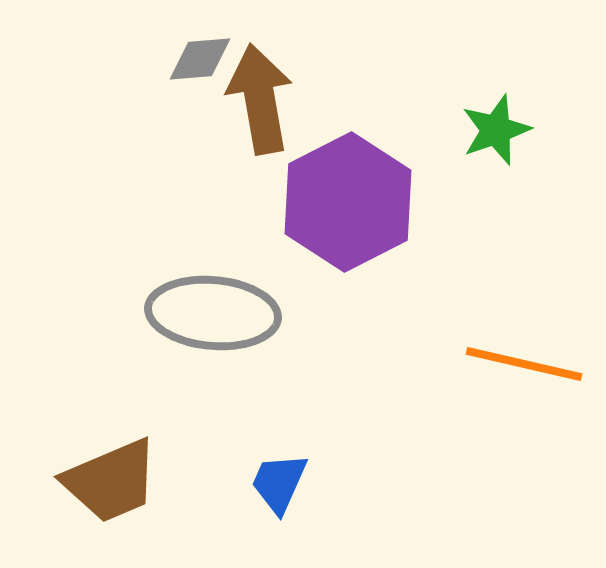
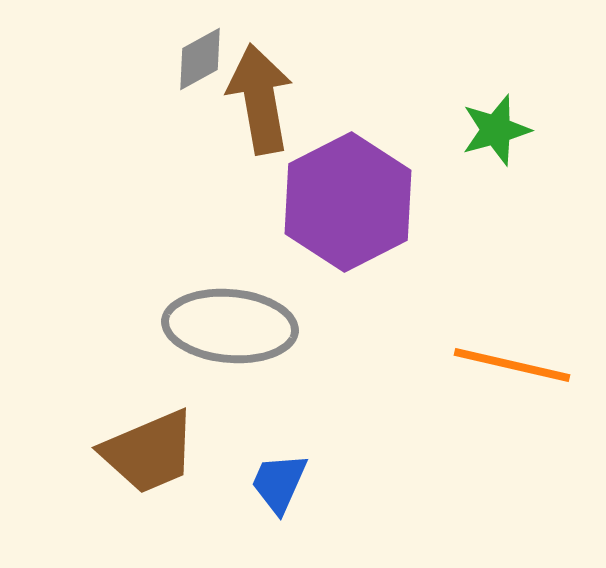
gray diamond: rotated 24 degrees counterclockwise
green star: rotated 4 degrees clockwise
gray ellipse: moved 17 px right, 13 px down
orange line: moved 12 px left, 1 px down
brown trapezoid: moved 38 px right, 29 px up
